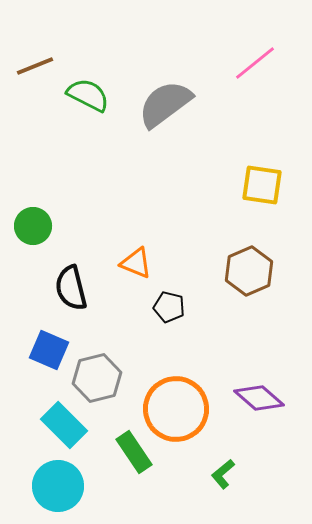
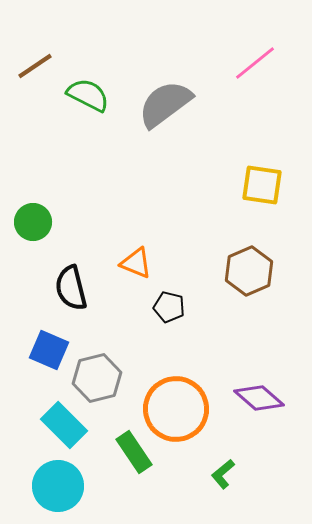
brown line: rotated 12 degrees counterclockwise
green circle: moved 4 px up
